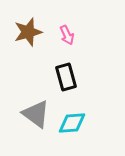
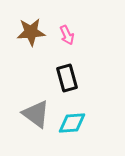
brown star: moved 3 px right; rotated 12 degrees clockwise
black rectangle: moved 1 px right, 1 px down
